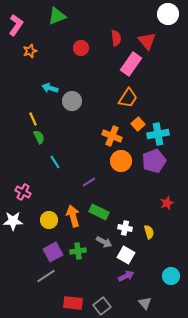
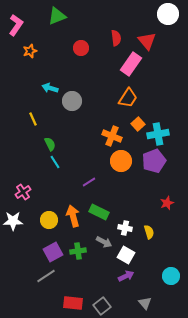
green semicircle: moved 11 px right, 7 px down
pink cross: rotated 28 degrees clockwise
